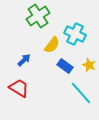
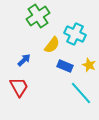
blue rectangle: rotated 14 degrees counterclockwise
red trapezoid: moved 1 px up; rotated 30 degrees clockwise
